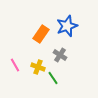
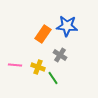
blue star: rotated 25 degrees clockwise
orange rectangle: moved 2 px right
pink line: rotated 56 degrees counterclockwise
